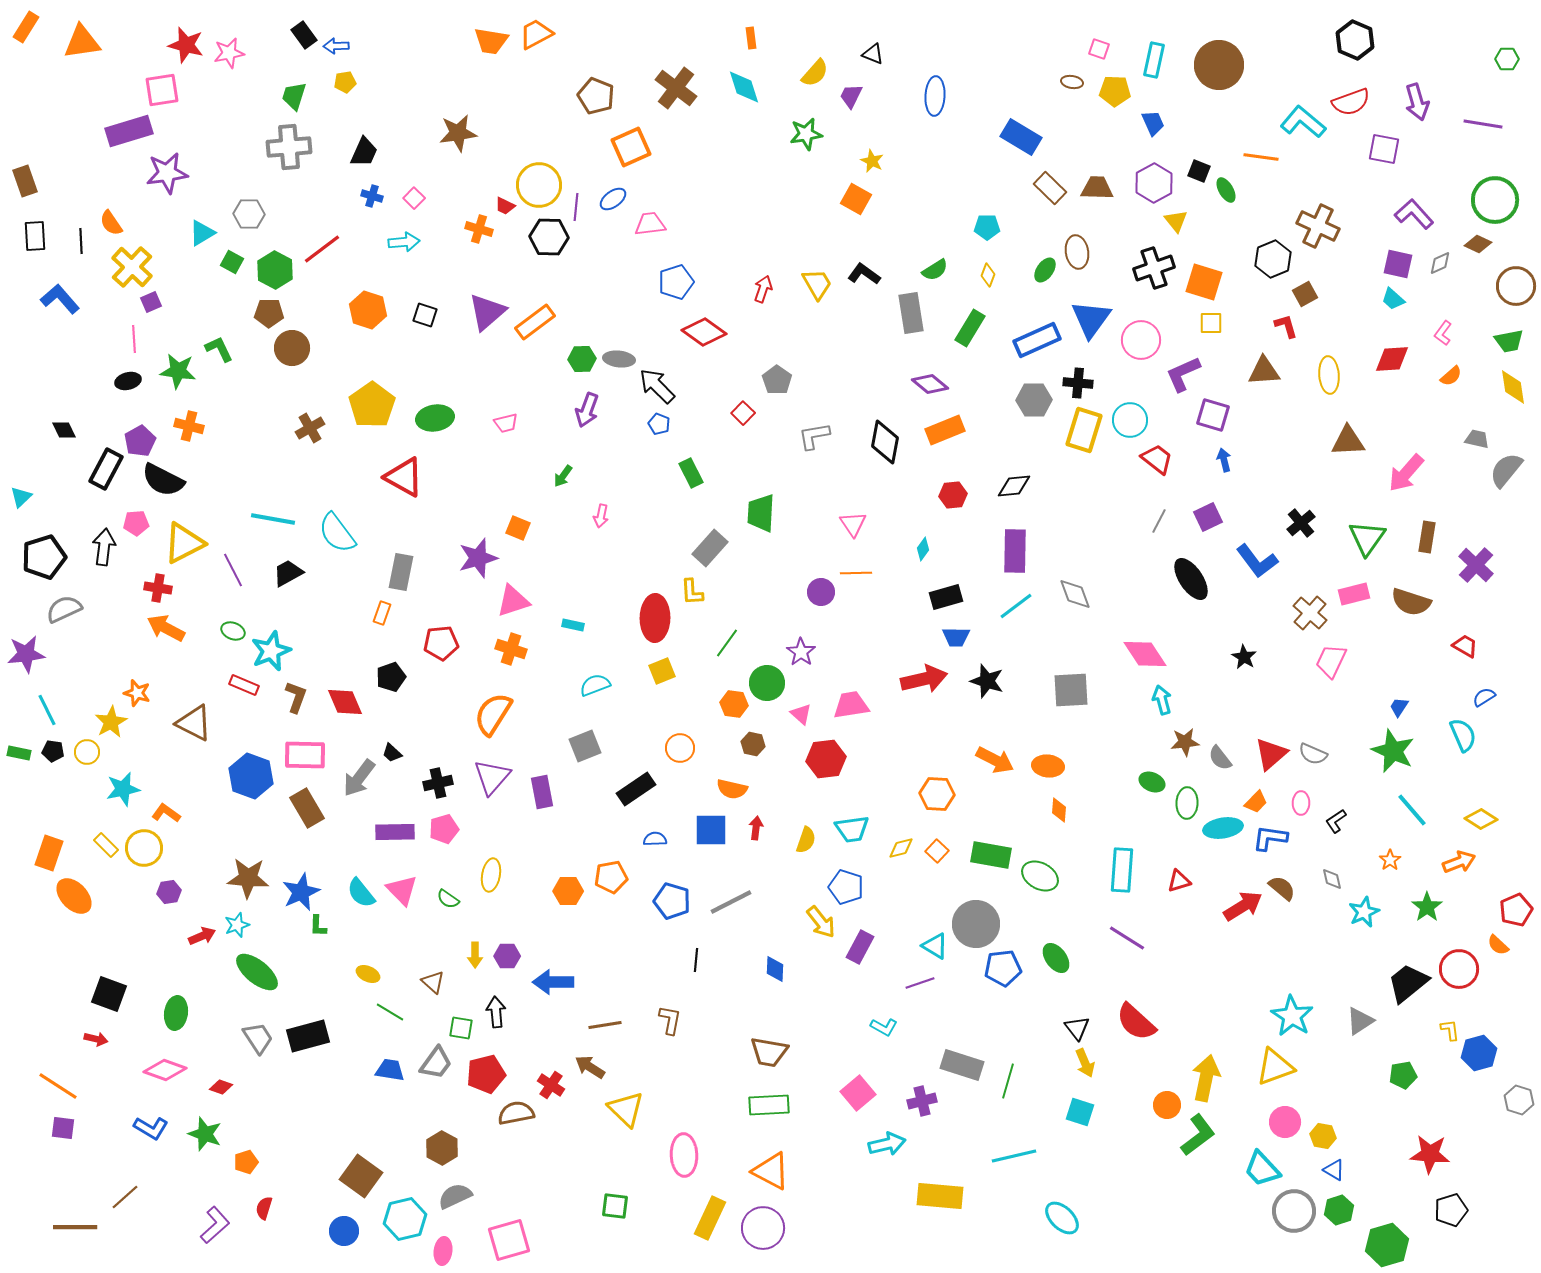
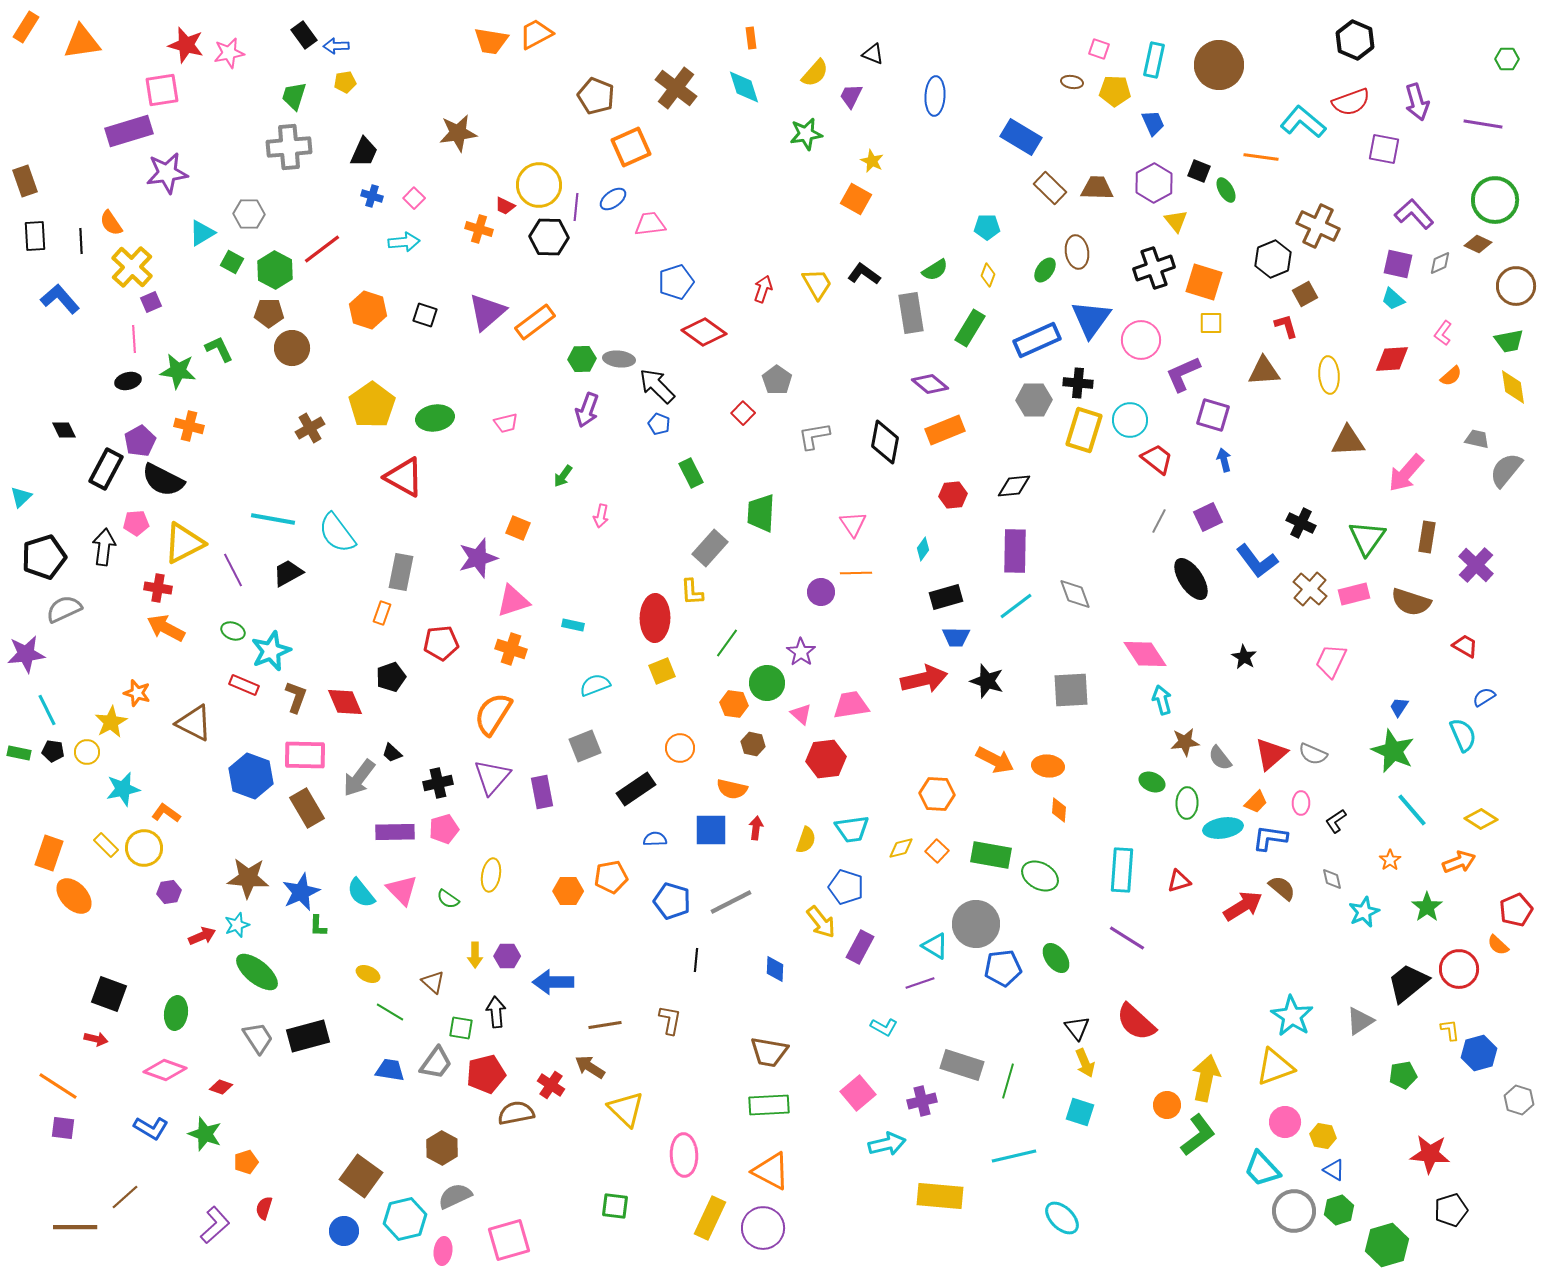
black cross at (1301, 523): rotated 24 degrees counterclockwise
brown cross at (1310, 613): moved 24 px up
